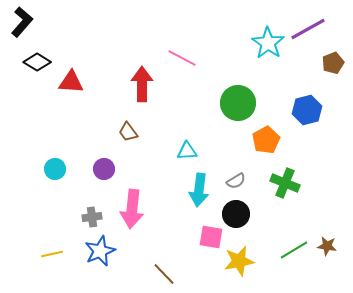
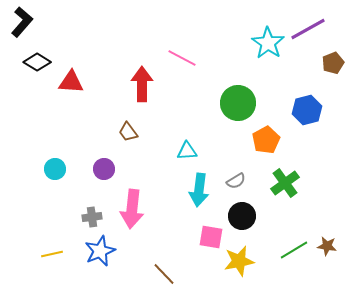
green cross: rotated 32 degrees clockwise
black circle: moved 6 px right, 2 px down
